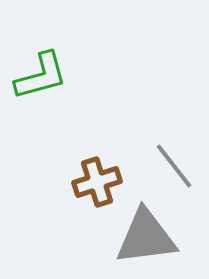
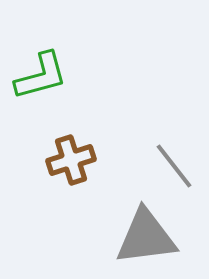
brown cross: moved 26 px left, 22 px up
